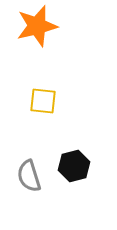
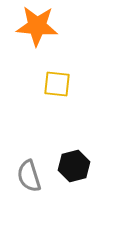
orange star: rotated 18 degrees clockwise
yellow square: moved 14 px right, 17 px up
